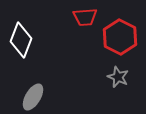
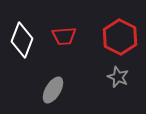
red trapezoid: moved 21 px left, 19 px down
white diamond: moved 1 px right
gray ellipse: moved 20 px right, 7 px up
